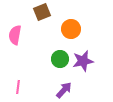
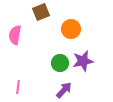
brown square: moved 1 px left
green circle: moved 4 px down
